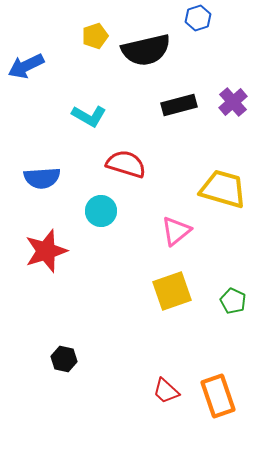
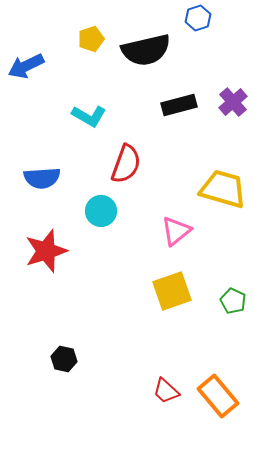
yellow pentagon: moved 4 px left, 3 px down
red semicircle: rotated 93 degrees clockwise
orange rectangle: rotated 21 degrees counterclockwise
